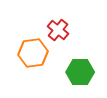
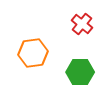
red cross: moved 24 px right, 6 px up
